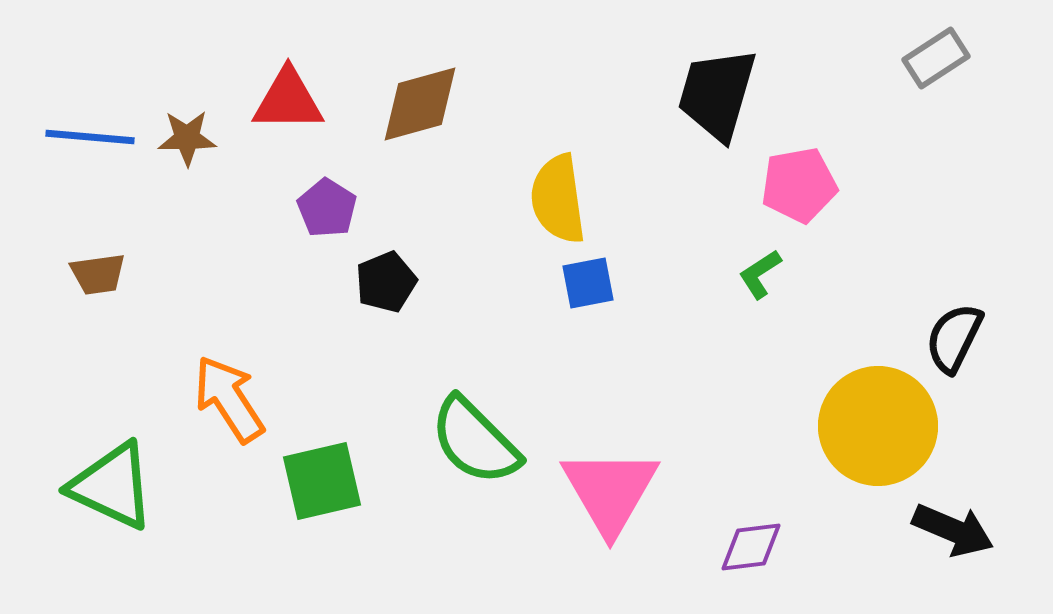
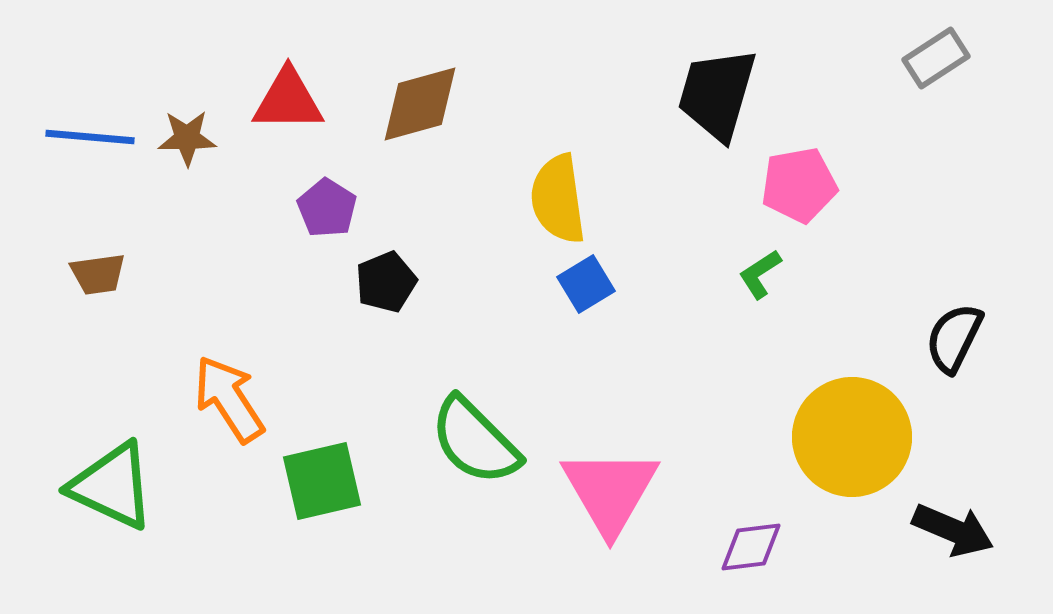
blue square: moved 2 px left, 1 px down; rotated 20 degrees counterclockwise
yellow circle: moved 26 px left, 11 px down
